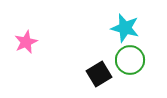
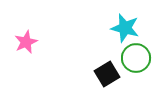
green circle: moved 6 px right, 2 px up
black square: moved 8 px right
